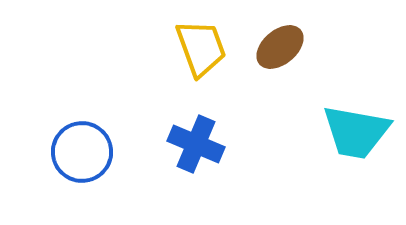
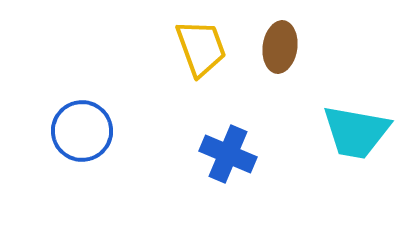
brown ellipse: rotated 42 degrees counterclockwise
blue cross: moved 32 px right, 10 px down
blue circle: moved 21 px up
